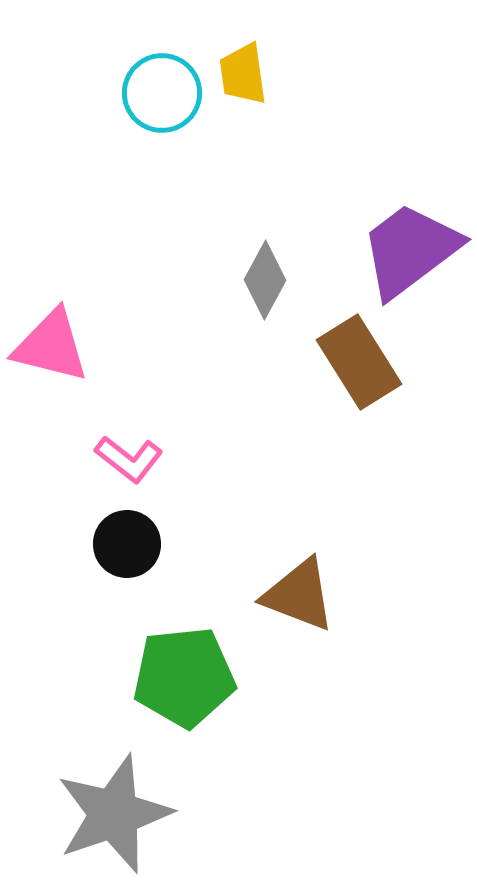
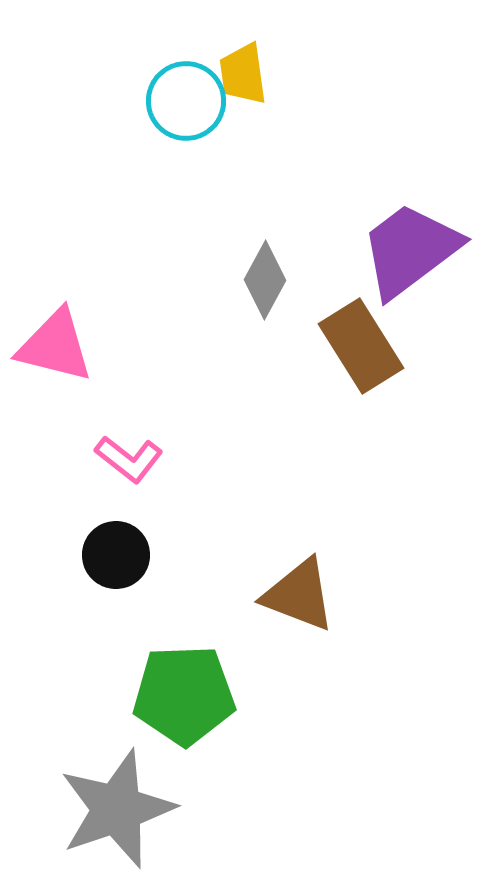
cyan circle: moved 24 px right, 8 px down
pink triangle: moved 4 px right
brown rectangle: moved 2 px right, 16 px up
black circle: moved 11 px left, 11 px down
green pentagon: moved 18 px down; rotated 4 degrees clockwise
gray star: moved 3 px right, 5 px up
